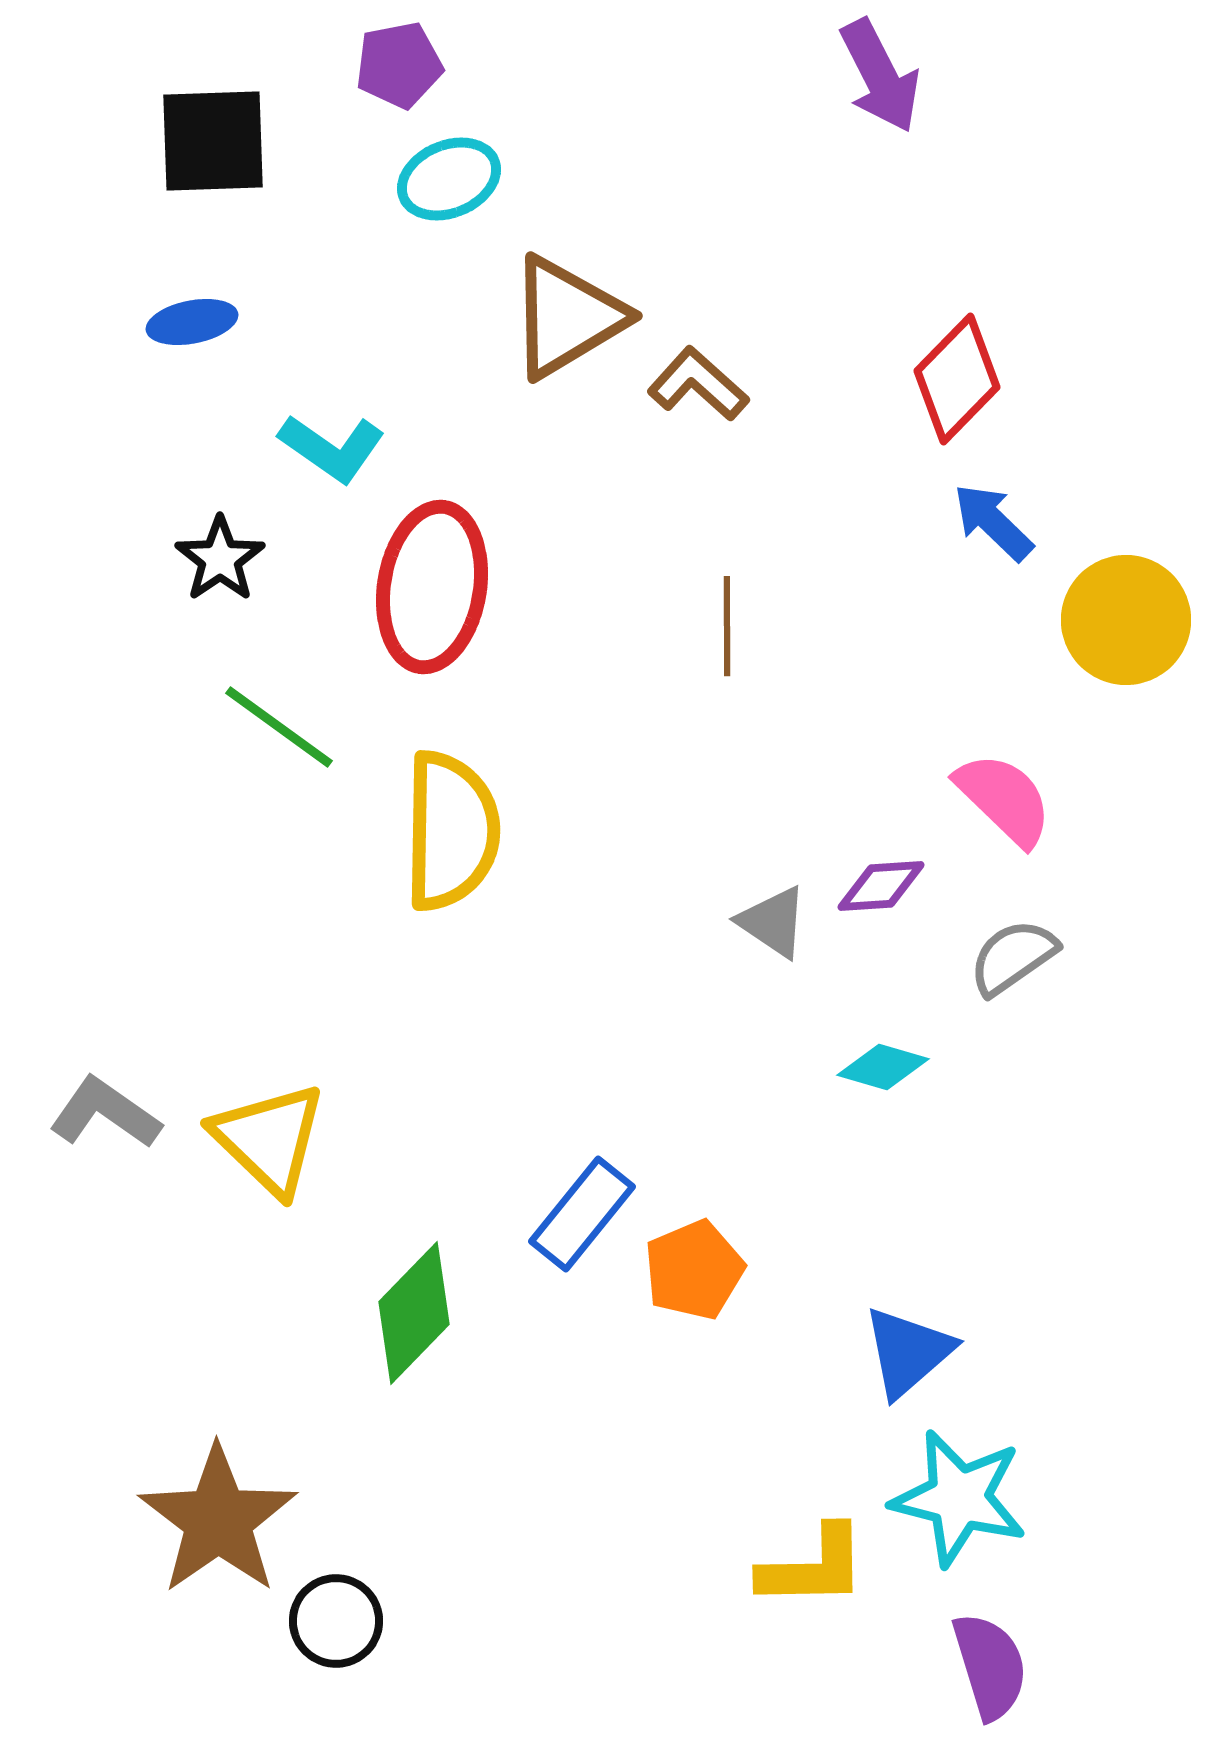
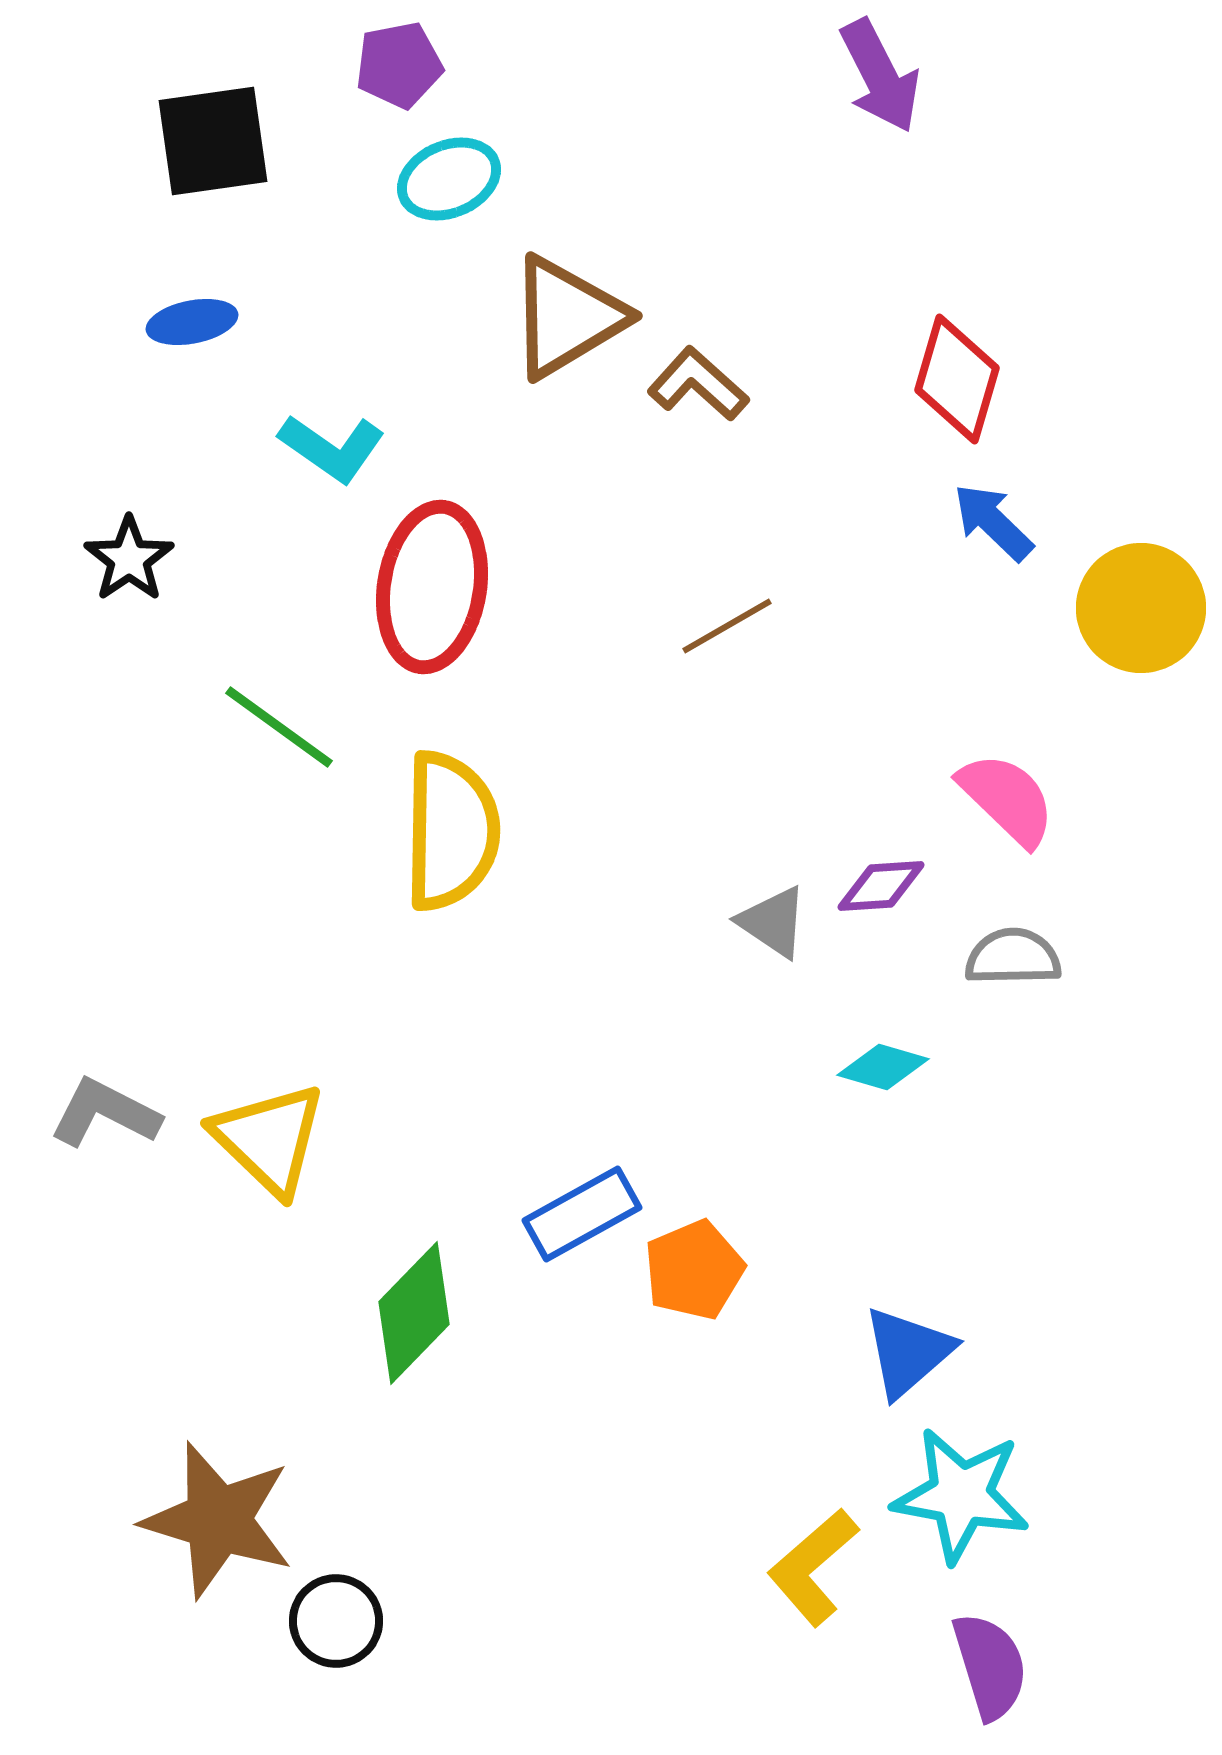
black square: rotated 6 degrees counterclockwise
red diamond: rotated 28 degrees counterclockwise
black star: moved 91 px left
yellow circle: moved 15 px right, 12 px up
brown line: rotated 60 degrees clockwise
pink semicircle: moved 3 px right
gray semicircle: rotated 34 degrees clockwise
gray L-shape: rotated 8 degrees counterclockwise
blue rectangle: rotated 22 degrees clockwise
cyan star: moved 2 px right, 3 px up; rotated 4 degrees counterclockwise
brown star: rotated 20 degrees counterclockwise
yellow L-shape: rotated 140 degrees clockwise
